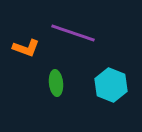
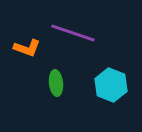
orange L-shape: moved 1 px right
